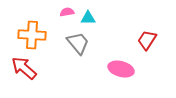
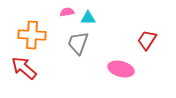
gray trapezoid: rotated 120 degrees counterclockwise
